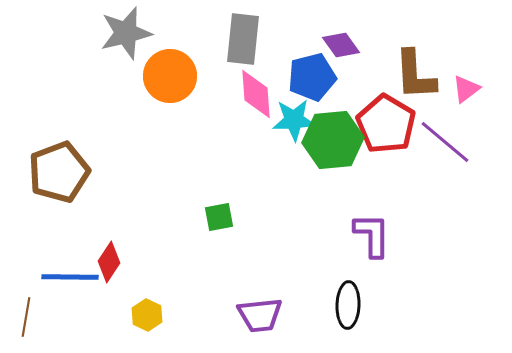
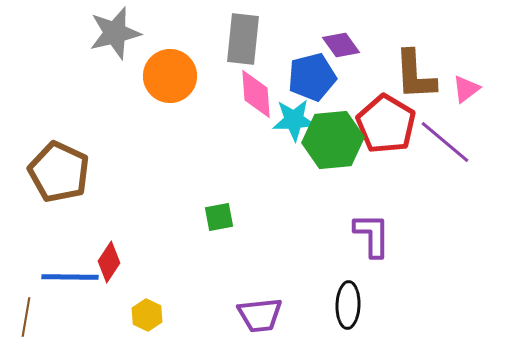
gray star: moved 11 px left
brown pentagon: rotated 26 degrees counterclockwise
